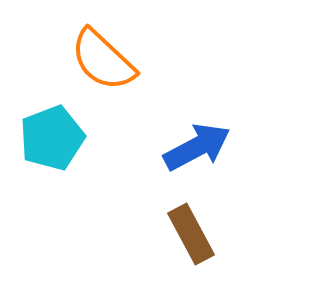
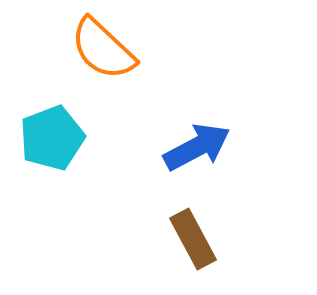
orange semicircle: moved 11 px up
brown rectangle: moved 2 px right, 5 px down
